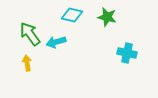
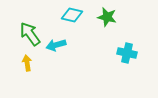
cyan arrow: moved 3 px down
